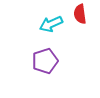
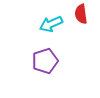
red semicircle: moved 1 px right
